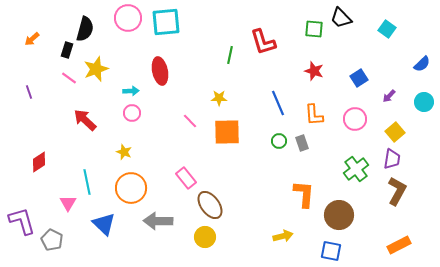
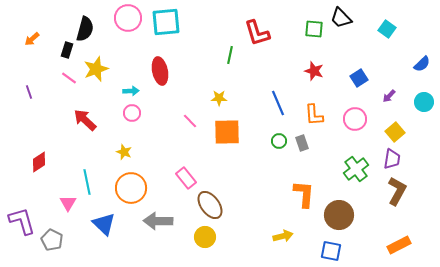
red L-shape at (263, 42): moved 6 px left, 9 px up
